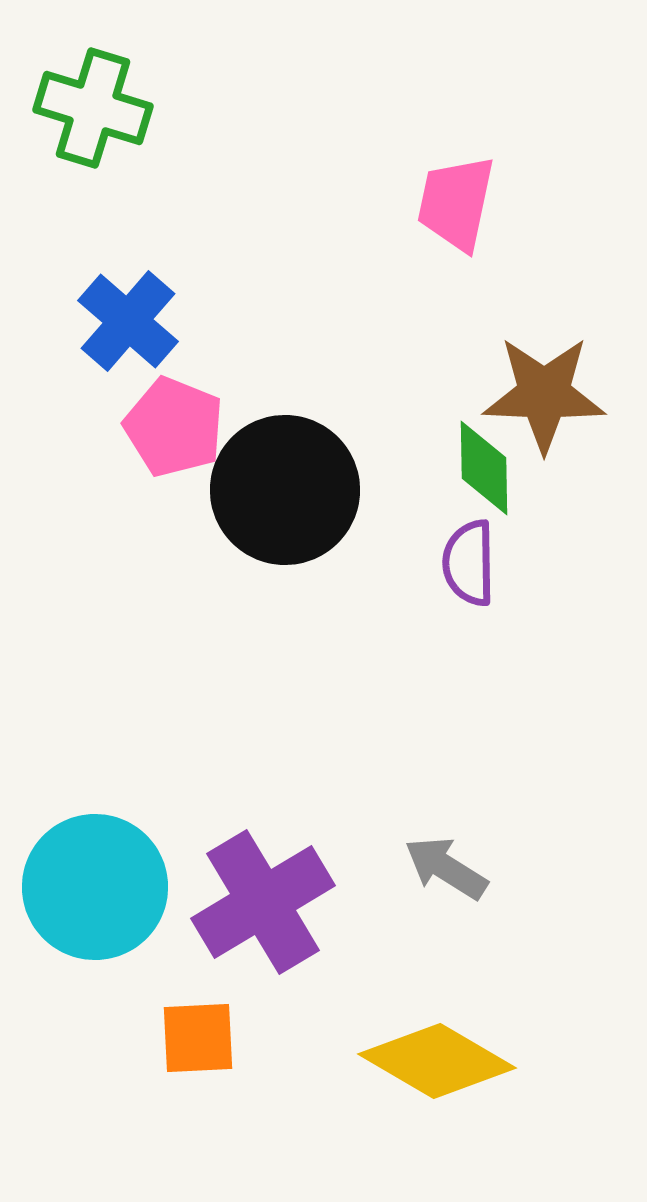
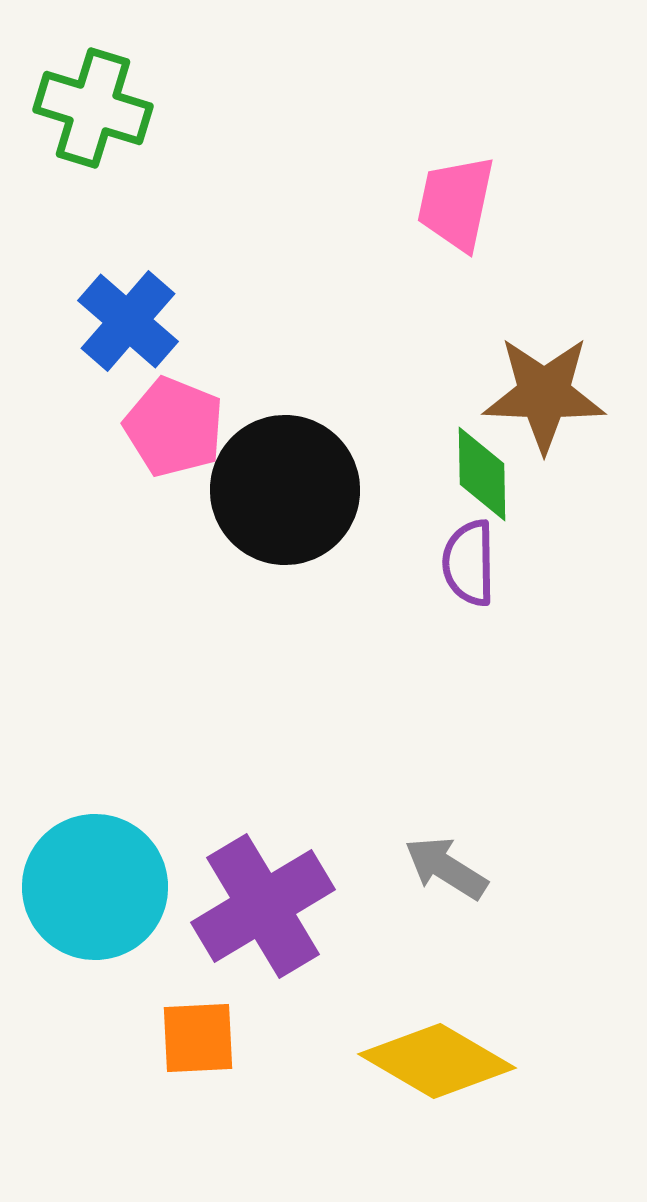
green diamond: moved 2 px left, 6 px down
purple cross: moved 4 px down
